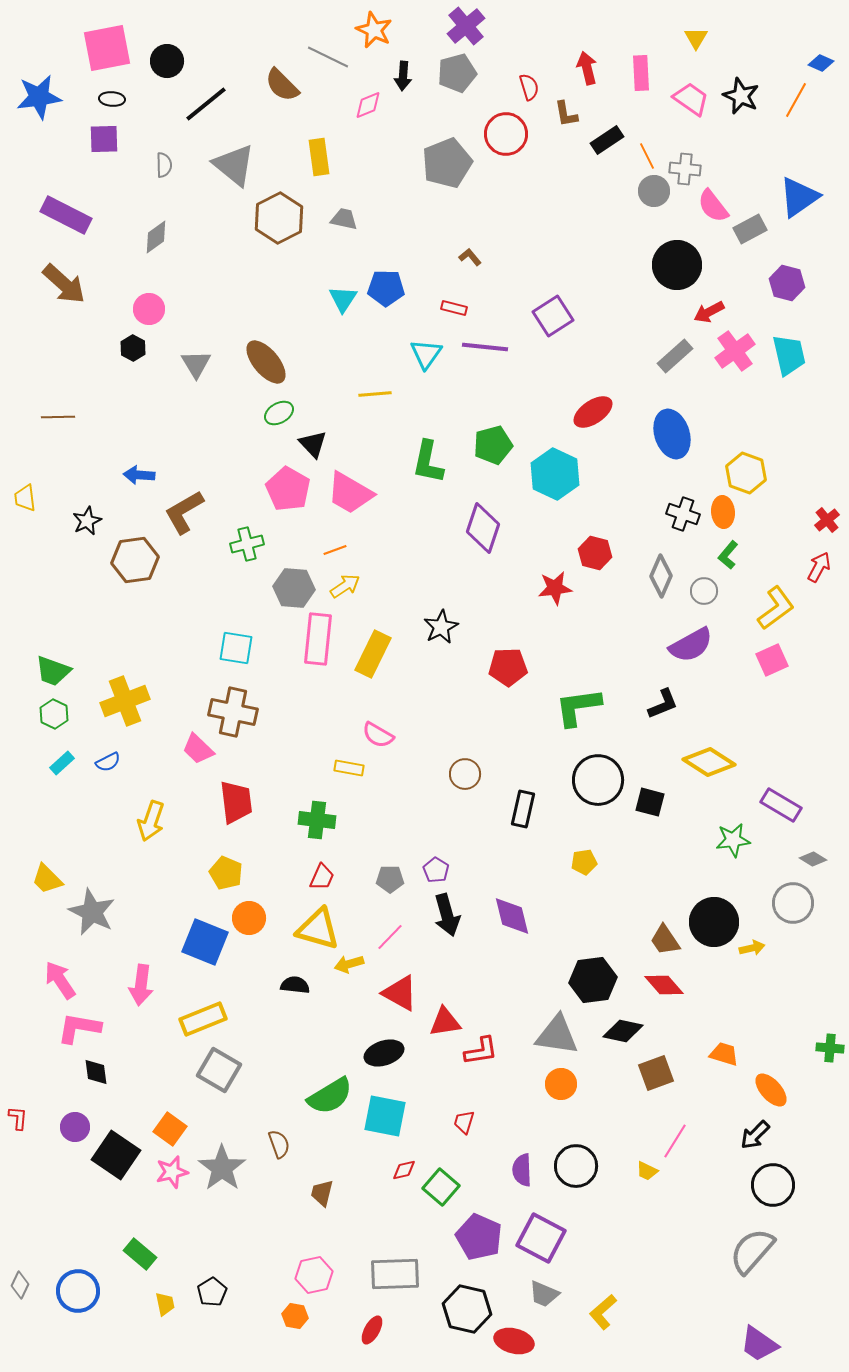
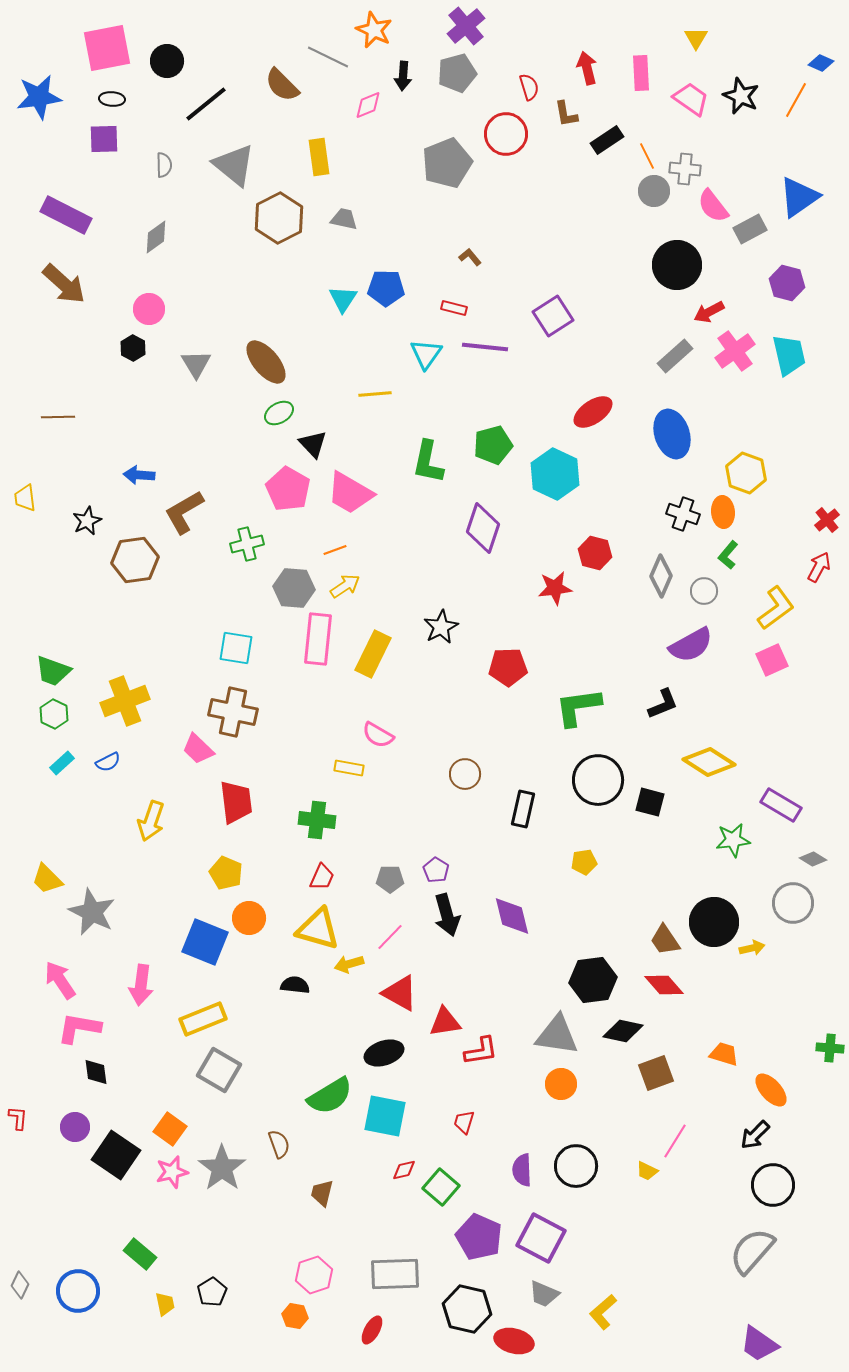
pink hexagon at (314, 1275): rotated 6 degrees counterclockwise
